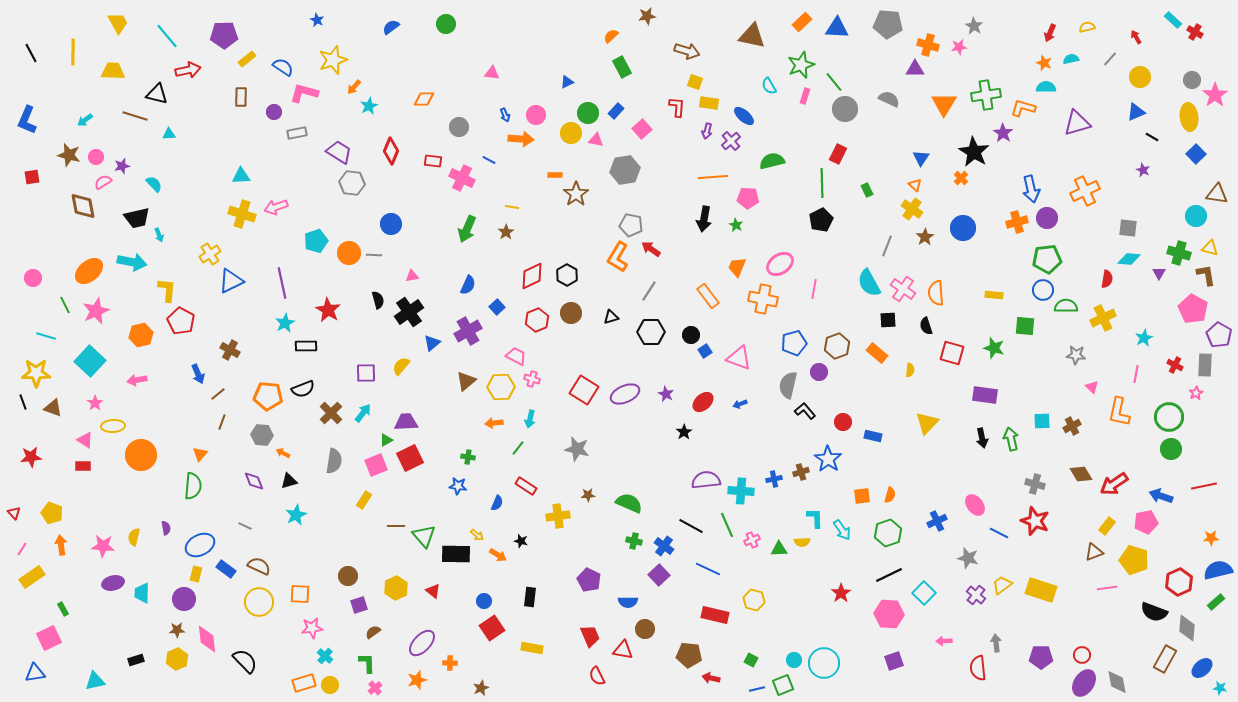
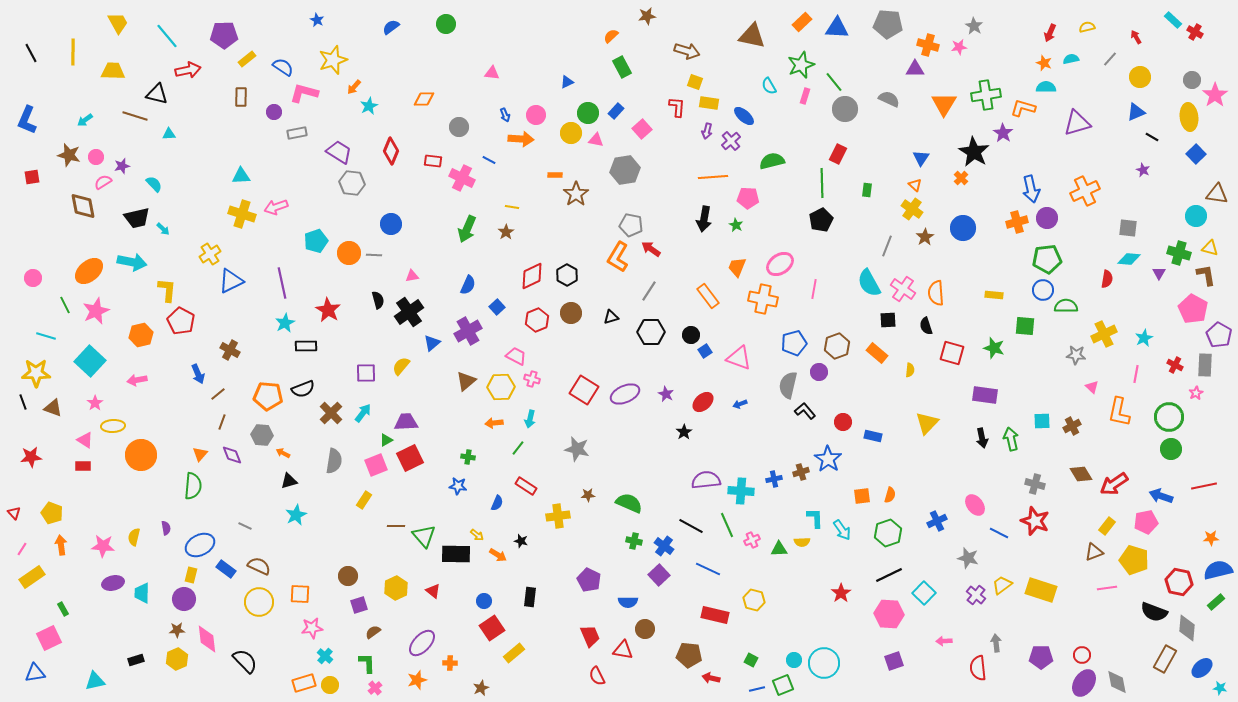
green rectangle at (867, 190): rotated 32 degrees clockwise
cyan arrow at (159, 235): moved 4 px right, 6 px up; rotated 24 degrees counterclockwise
yellow cross at (1103, 318): moved 1 px right, 16 px down
purple diamond at (254, 481): moved 22 px left, 26 px up
yellow rectangle at (196, 574): moved 5 px left, 1 px down
red hexagon at (1179, 582): rotated 24 degrees counterclockwise
yellow rectangle at (532, 648): moved 18 px left, 5 px down; rotated 50 degrees counterclockwise
